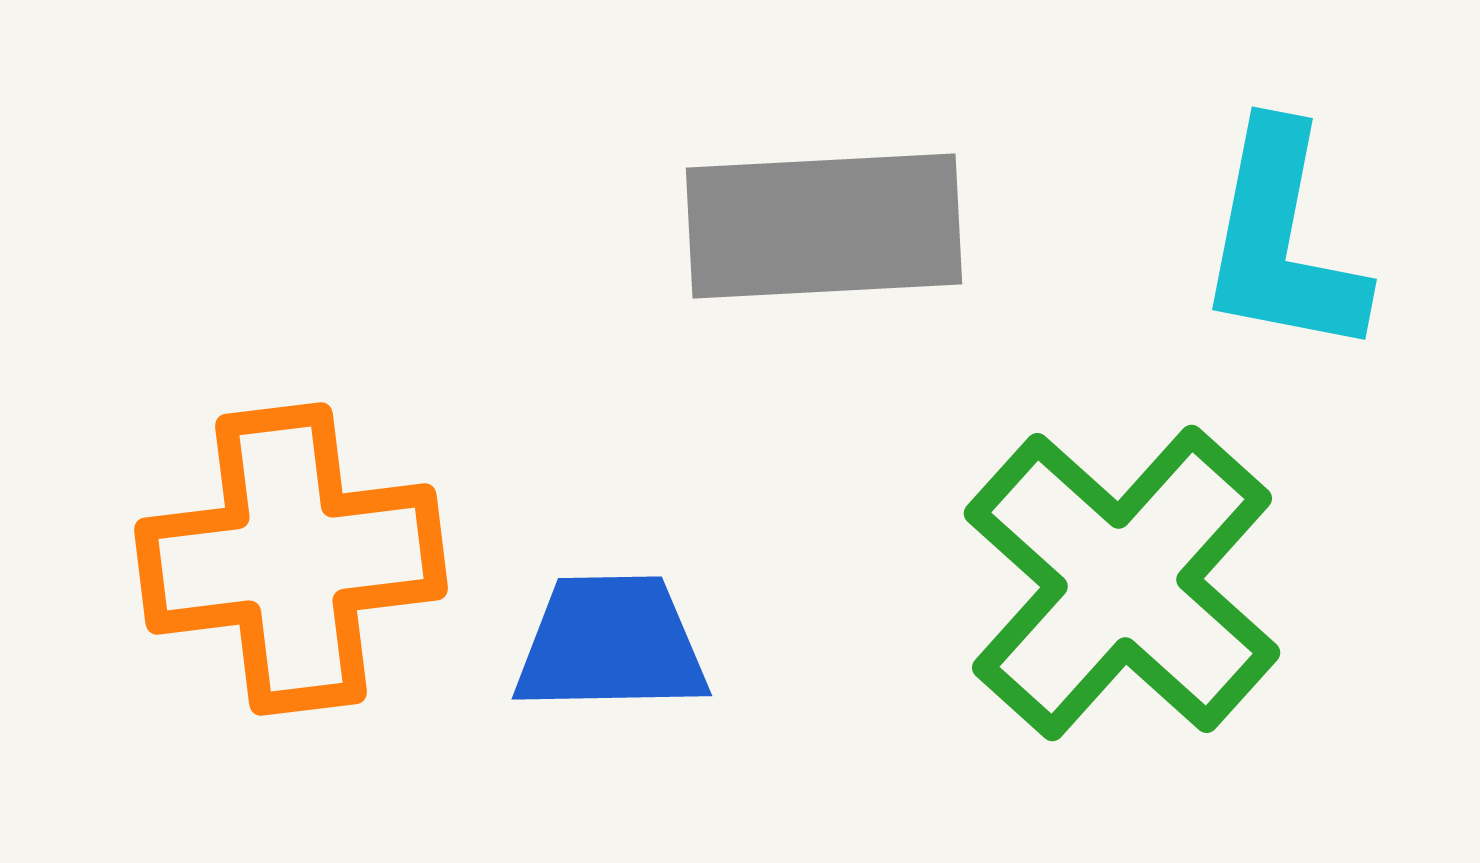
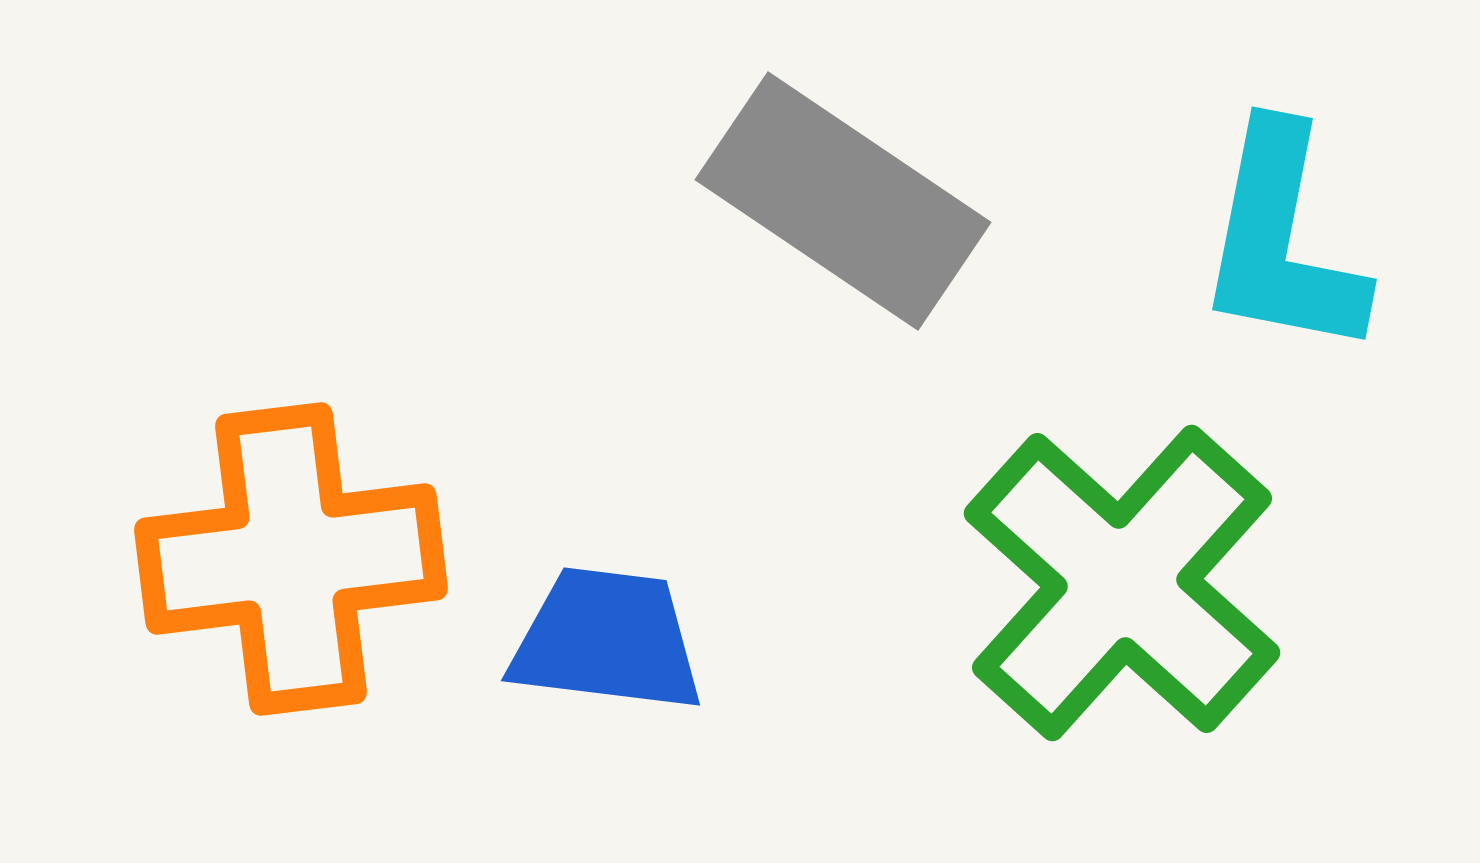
gray rectangle: moved 19 px right, 25 px up; rotated 37 degrees clockwise
blue trapezoid: moved 4 px left, 4 px up; rotated 8 degrees clockwise
